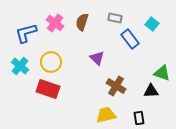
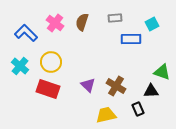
gray rectangle: rotated 16 degrees counterclockwise
cyan square: rotated 24 degrees clockwise
blue L-shape: rotated 60 degrees clockwise
blue rectangle: moved 1 px right; rotated 54 degrees counterclockwise
purple triangle: moved 9 px left, 27 px down
green triangle: moved 1 px up
black rectangle: moved 1 px left, 9 px up; rotated 16 degrees counterclockwise
